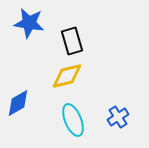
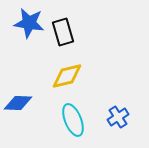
black rectangle: moved 9 px left, 9 px up
blue diamond: rotated 32 degrees clockwise
